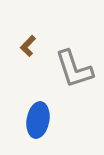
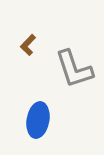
brown L-shape: moved 1 px up
